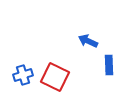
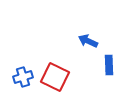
blue cross: moved 2 px down
